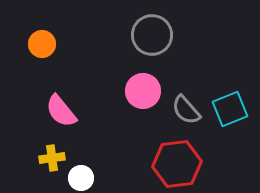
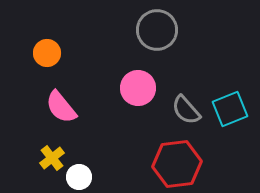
gray circle: moved 5 px right, 5 px up
orange circle: moved 5 px right, 9 px down
pink circle: moved 5 px left, 3 px up
pink semicircle: moved 4 px up
yellow cross: rotated 30 degrees counterclockwise
white circle: moved 2 px left, 1 px up
